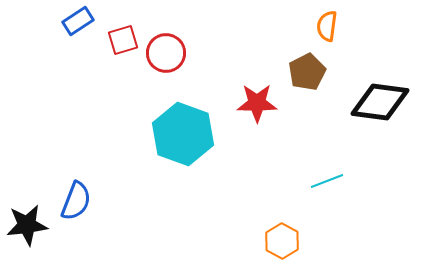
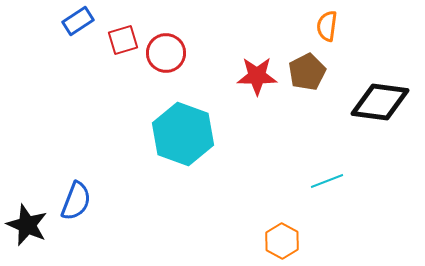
red star: moved 27 px up
black star: rotated 30 degrees clockwise
